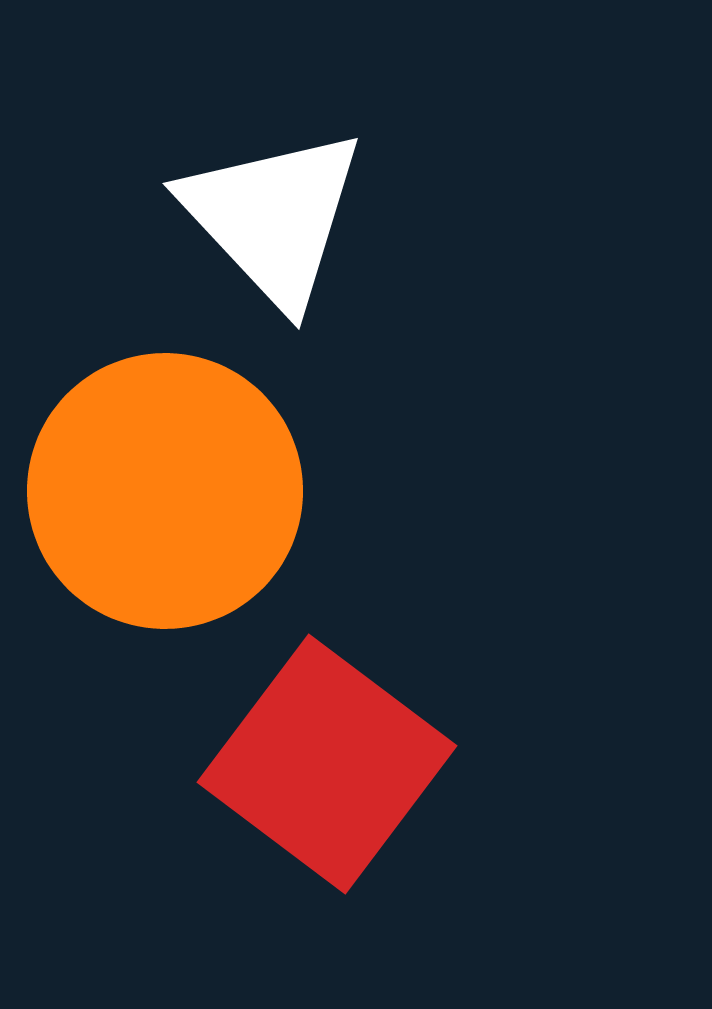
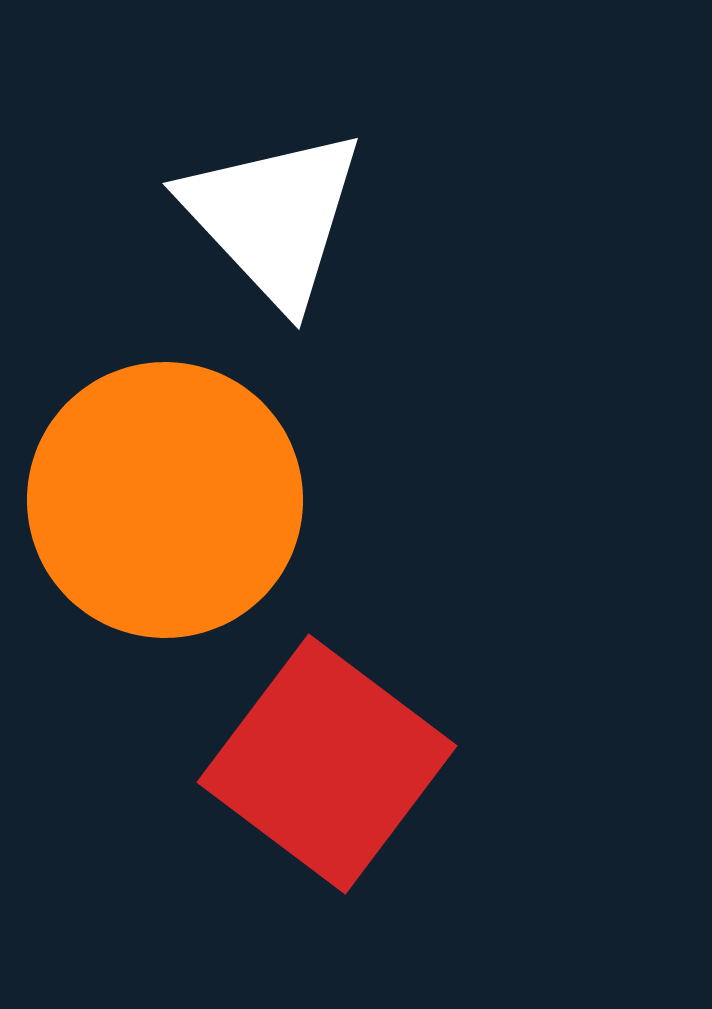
orange circle: moved 9 px down
